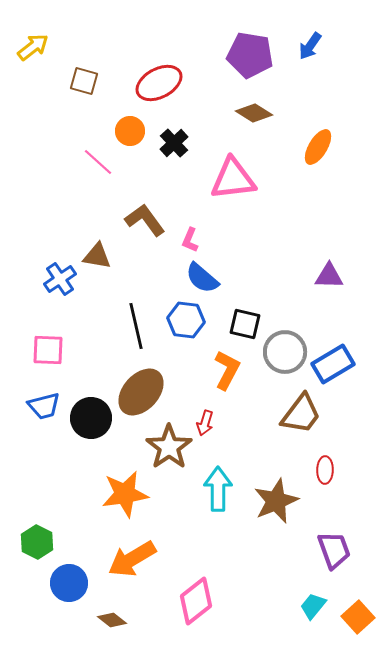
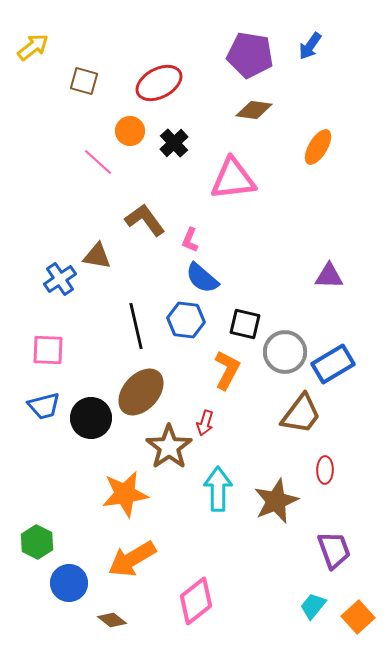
brown diamond at (254, 113): moved 3 px up; rotated 24 degrees counterclockwise
